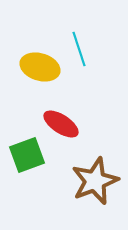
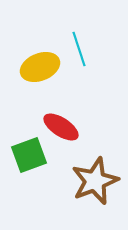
yellow ellipse: rotated 39 degrees counterclockwise
red ellipse: moved 3 px down
green square: moved 2 px right
